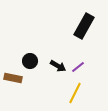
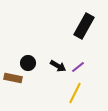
black circle: moved 2 px left, 2 px down
